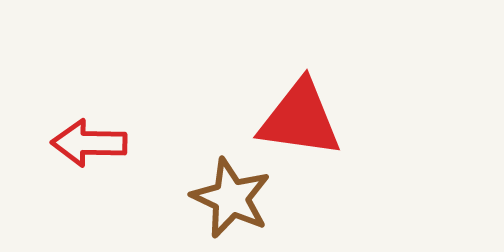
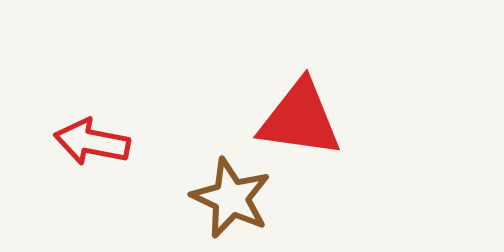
red arrow: moved 3 px right, 1 px up; rotated 10 degrees clockwise
